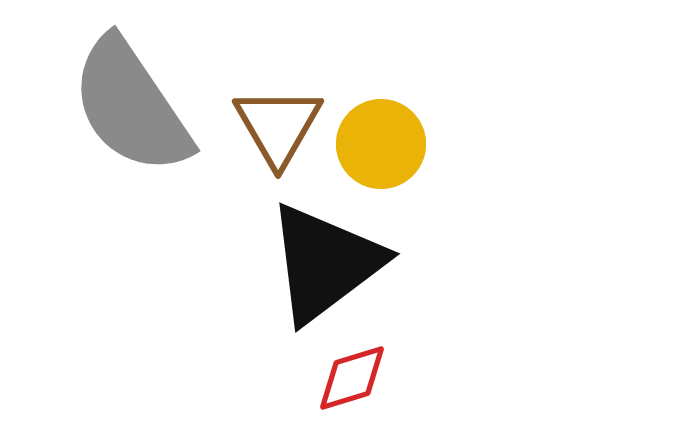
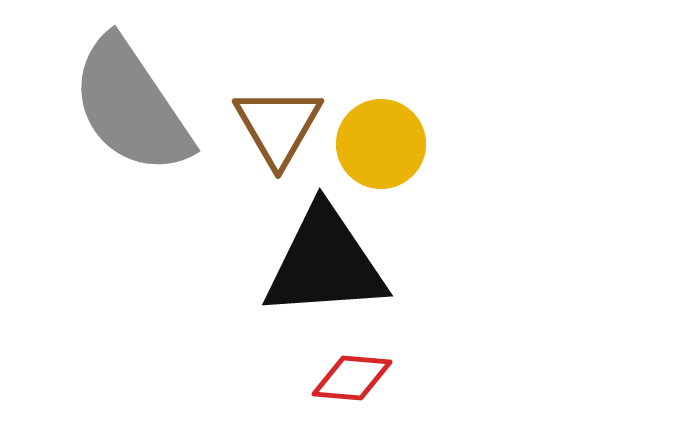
black triangle: rotated 33 degrees clockwise
red diamond: rotated 22 degrees clockwise
